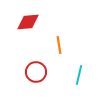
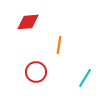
orange line: rotated 18 degrees clockwise
cyan line: moved 6 px right, 3 px down; rotated 18 degrees clockwise
